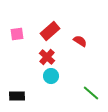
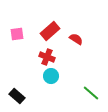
red semicircle: moved 4 px left, 2 px up
red cross: rotated 21 degrees counterclockwise
black rectangle: rotated 42 degrees clockwise
